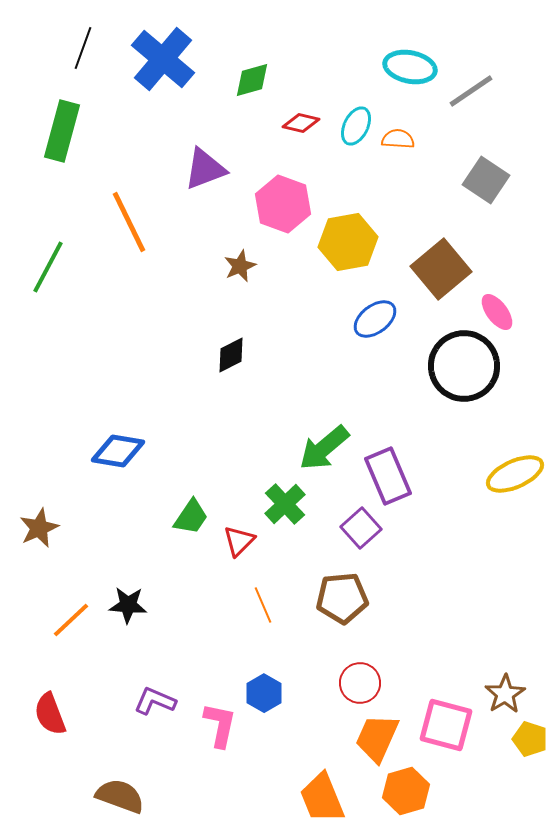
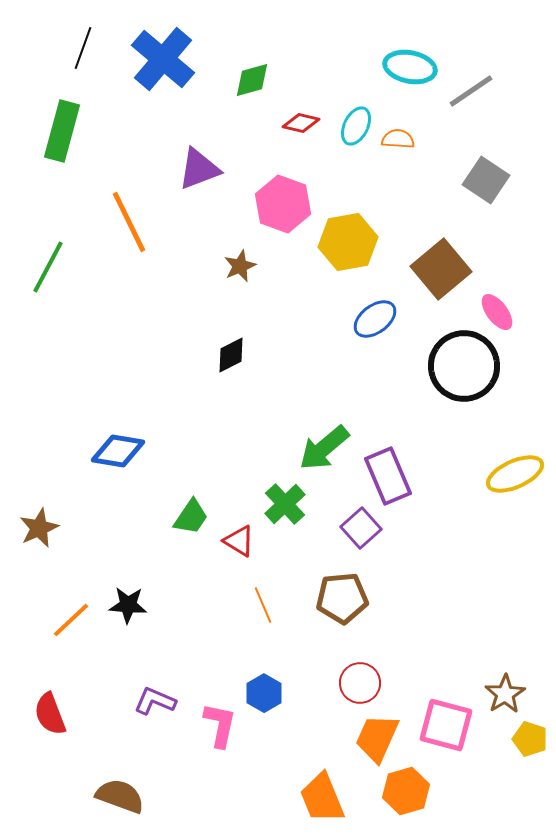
purple triangle at (205, 169): moved 6 px left
red triangle at (239, 541): rotated 44 degrees counterclockwise
